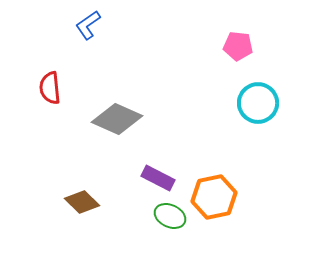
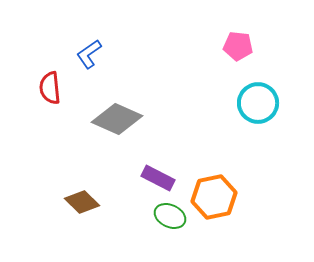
blue L-shape: moved 1 px right, 29 px down
